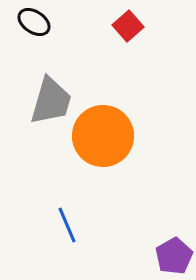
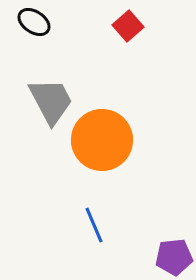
gray trapezoid: rotated 44 degrees counterclockwise
orange circle: moved 1 px left, 4 px down
blue line: moved 27 px right
purple pentagon: moved 1 px down; rotated 24 degrees clockwise
